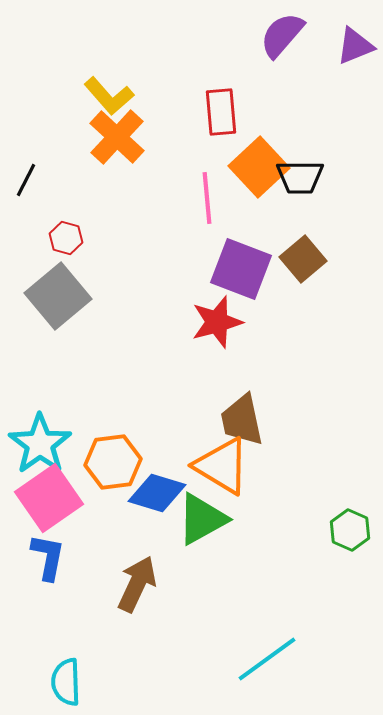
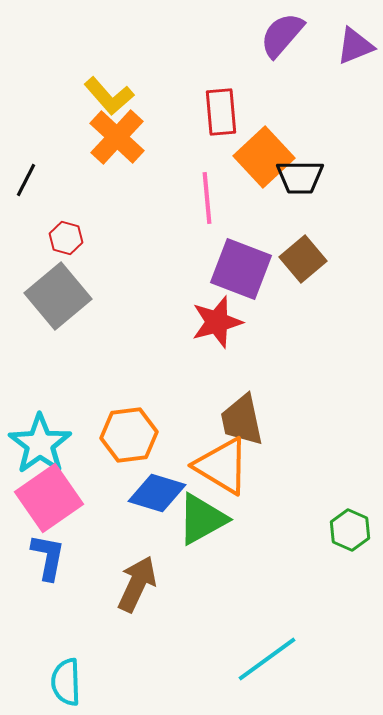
orange square: moved 5 px right, 10 px up
orange hexagon: moved 16 px right, 27 px up
